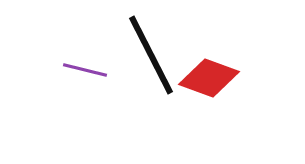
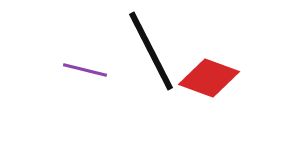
black line: moved 4 px up
